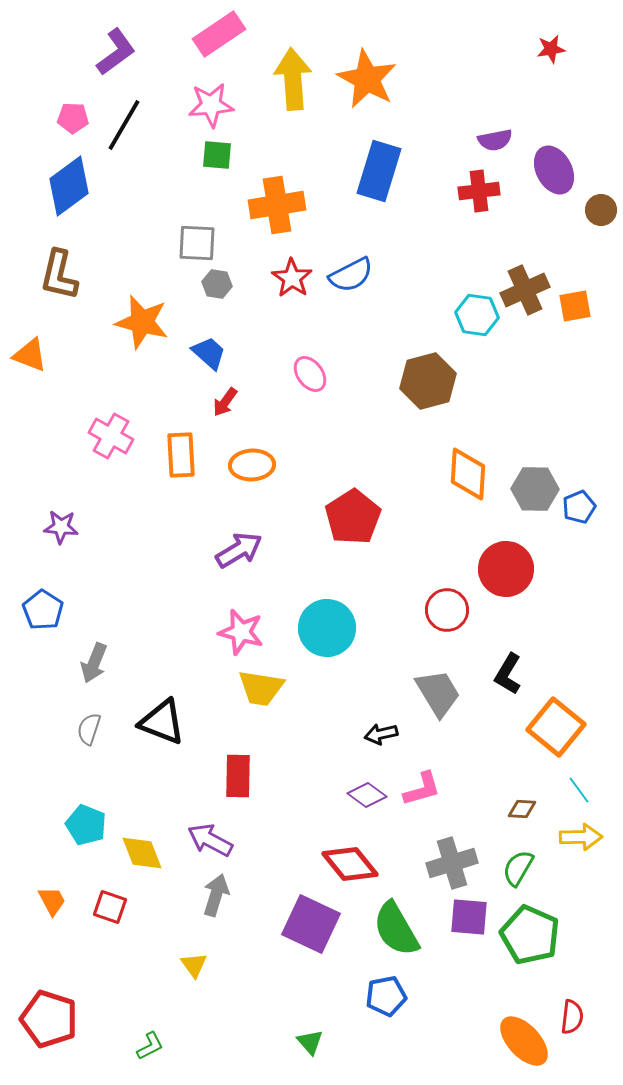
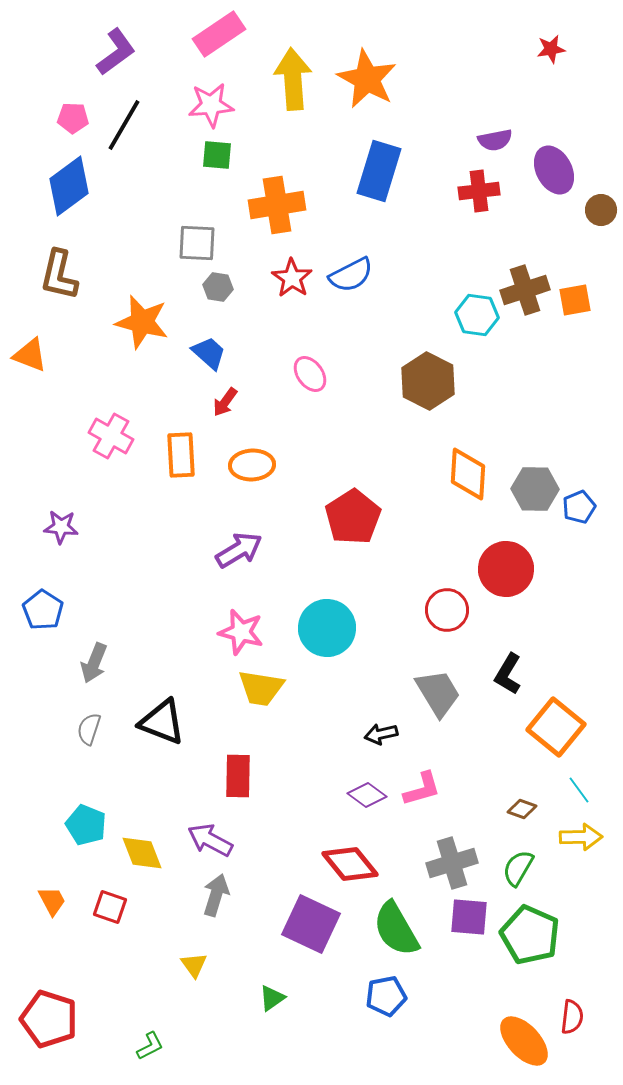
gray hexagon at (217, 284): moved 1 px right, 3 px down
brown cross at (525, 290): rotated 6 degrees clockwise
orange square at (575, 306): moved 6 px up
brown hexagon at (428, 381): rotated 18 degrees counterclockwise
brown diamond at (522, 809): rotated 16 degrees clockwise
green triangle at (310, 1042): moved 38 px left, 44 px up; rotated 36 degrees clockwise
